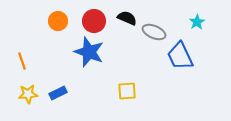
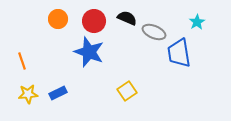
orange circle: moved 2 px up
blue trapezoid: moved 1 px left, 3 px up; rotated 16 degrees clockwise
yellow square: rotated 30 degrees counterclockwise
